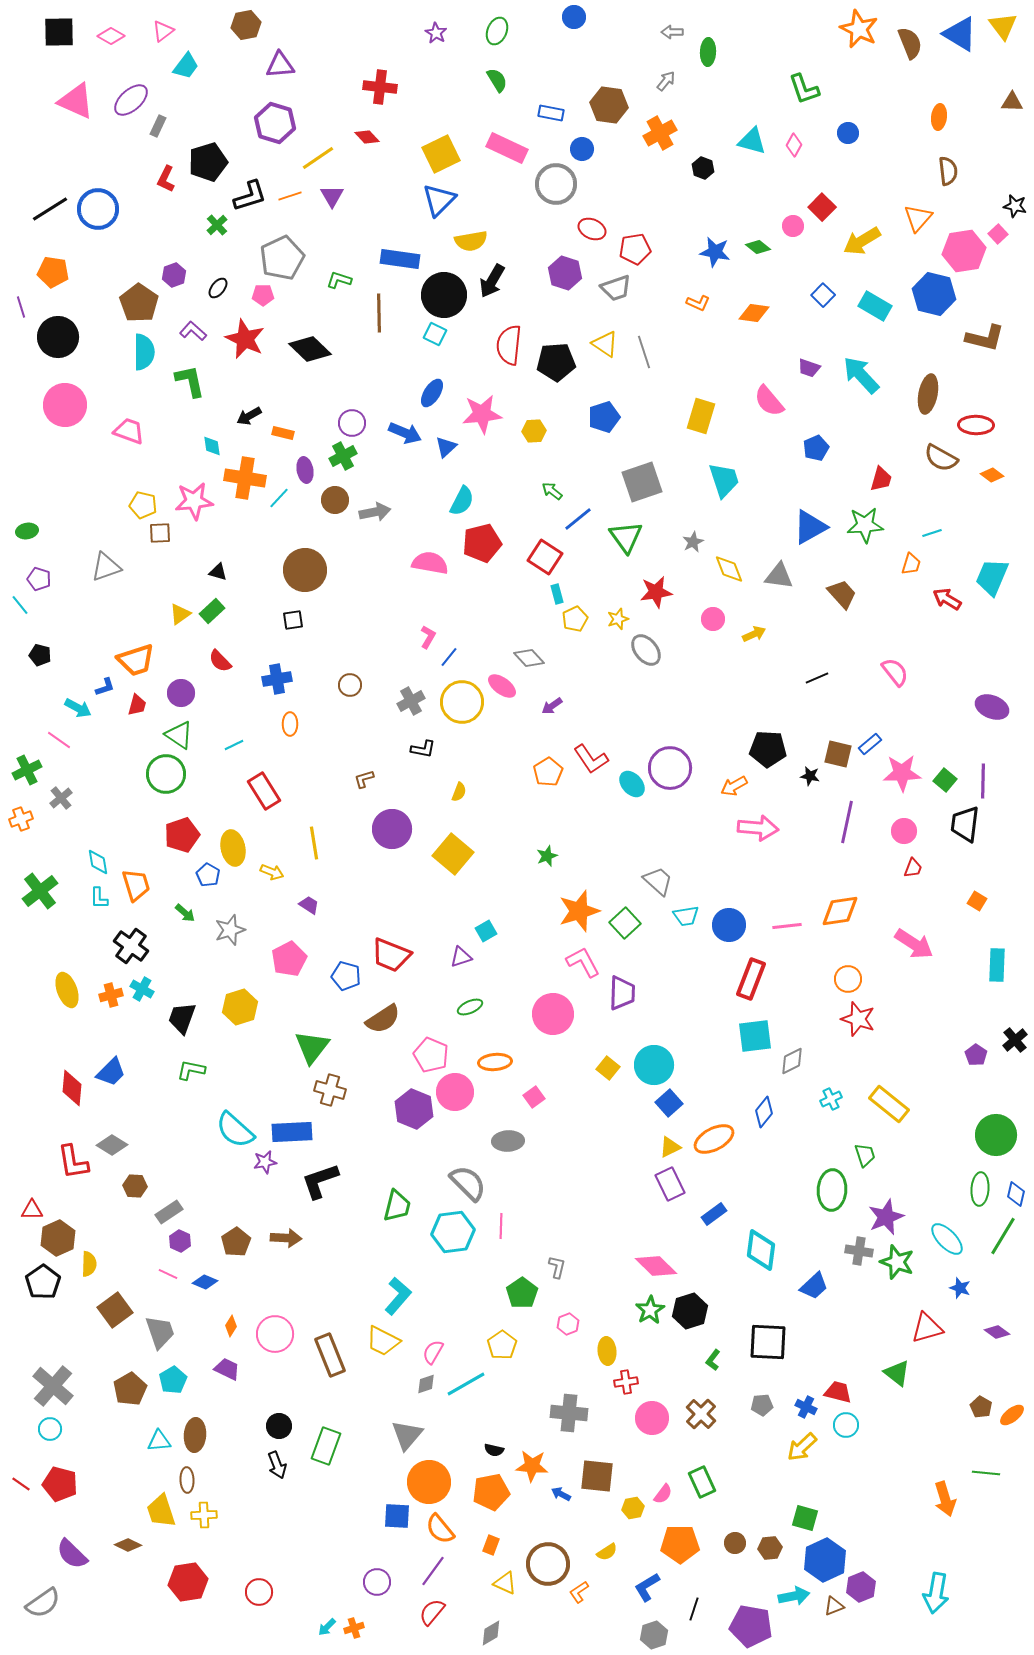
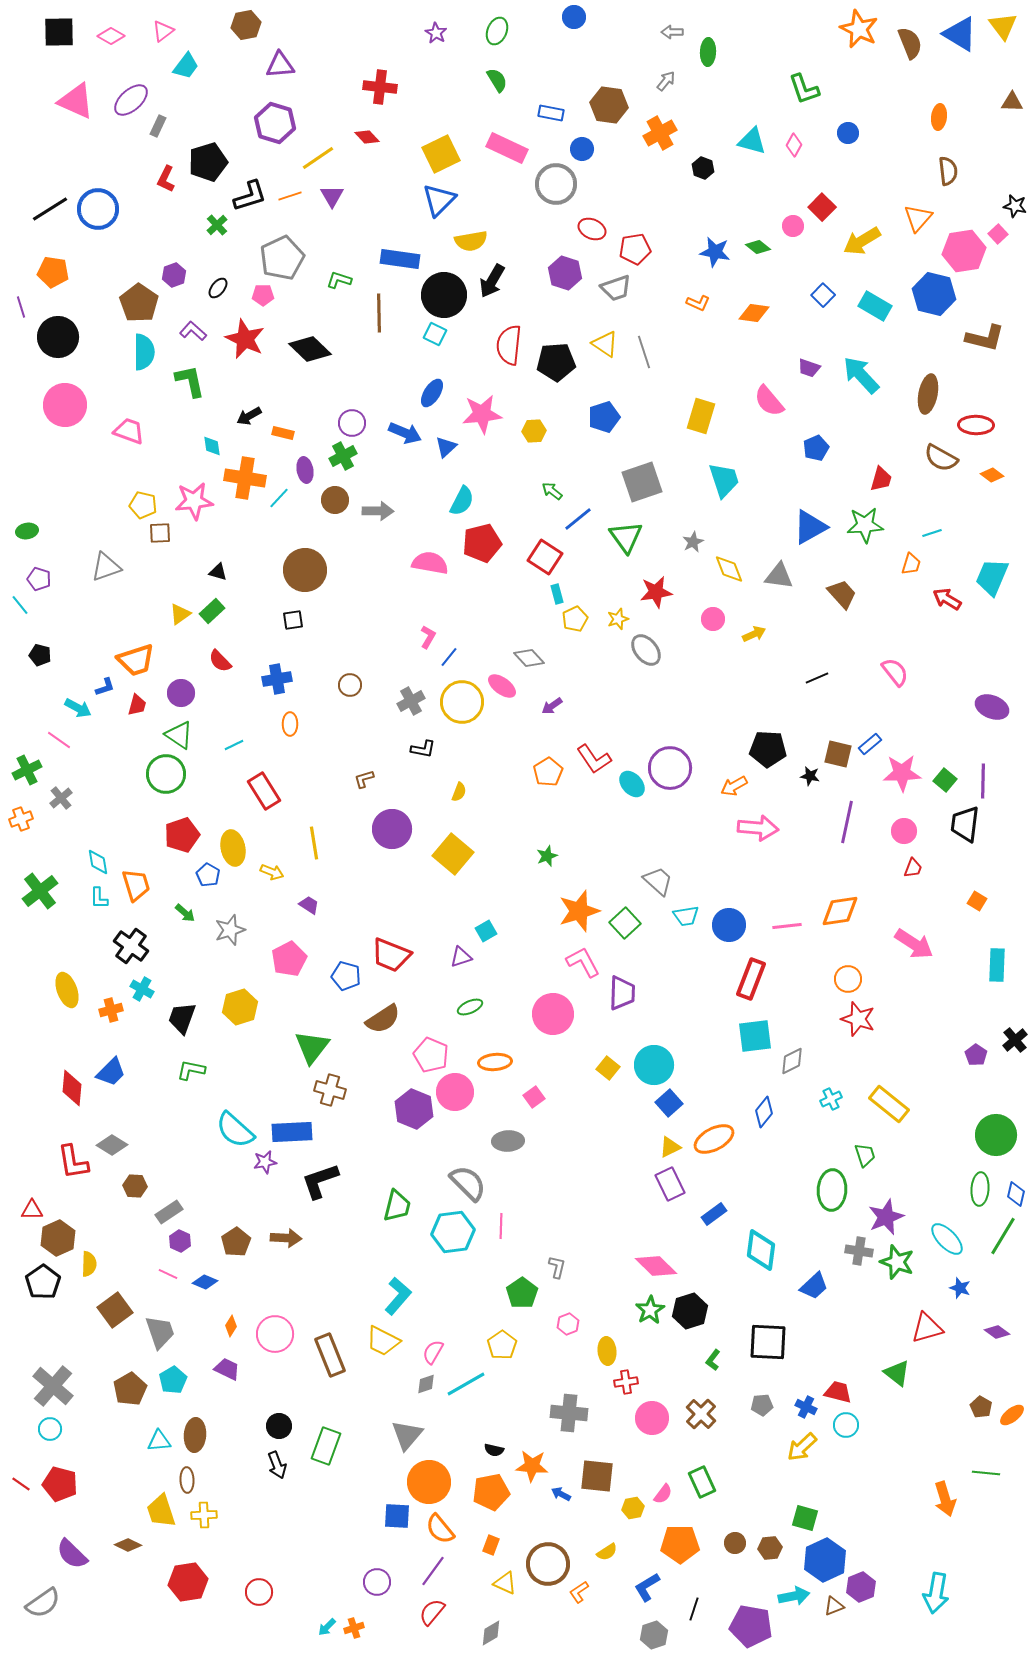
gray arrow at (375, 512): moved 3 px right, 1 px up; rotated 12 degrees clockwise
red L-shape at (591, 759): moved 3 px right
orange cross at (111, 995): moved 15 px down
